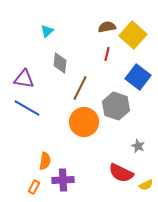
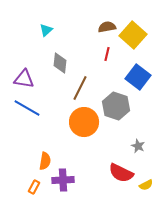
cyan triangle: moved 1 px left, 1 px up
